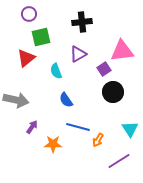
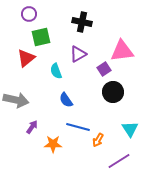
black cross: rotated 18 degrees clockwise
